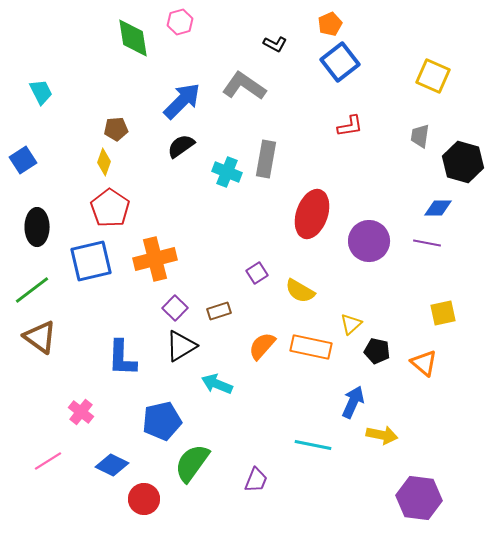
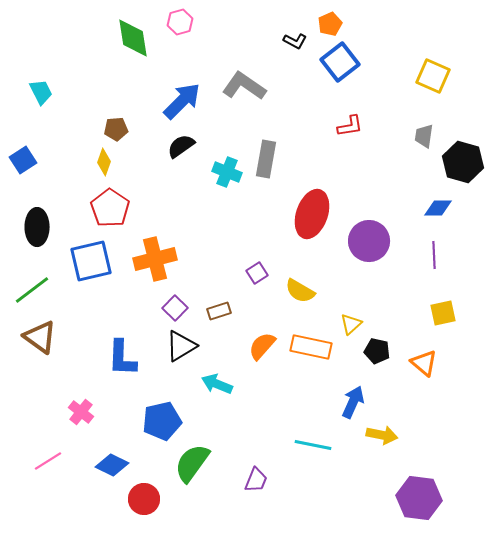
black L-shape at (275, 44): moved 20 px right, 3 px up
gray trapezoid at (420, 136): moved 4 px right
purple line at (427, 243): moved 7 px right, 12 px down; rotated 76 degrees clockwise
